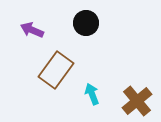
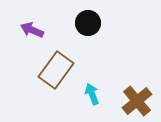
black circle: moved 2 px right
